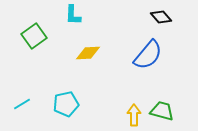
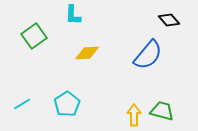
black diamond: moved 8 px right, 3 px down
yellow diamond: moved 1 px left
cyan pentagon: moved 1 px right; rotated 20 degrees counterclockwise
